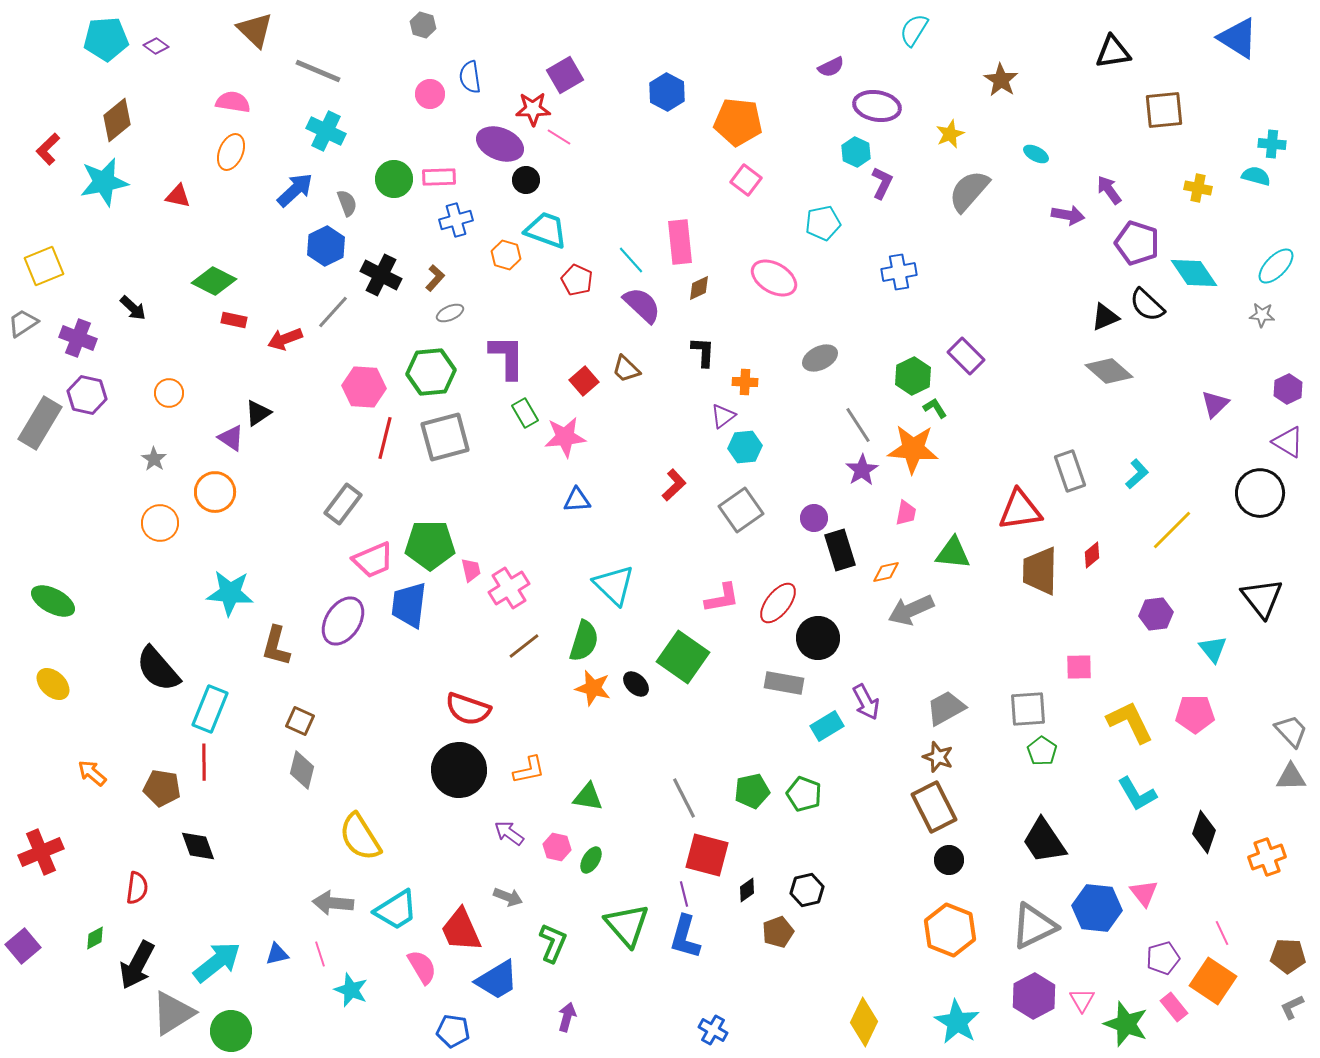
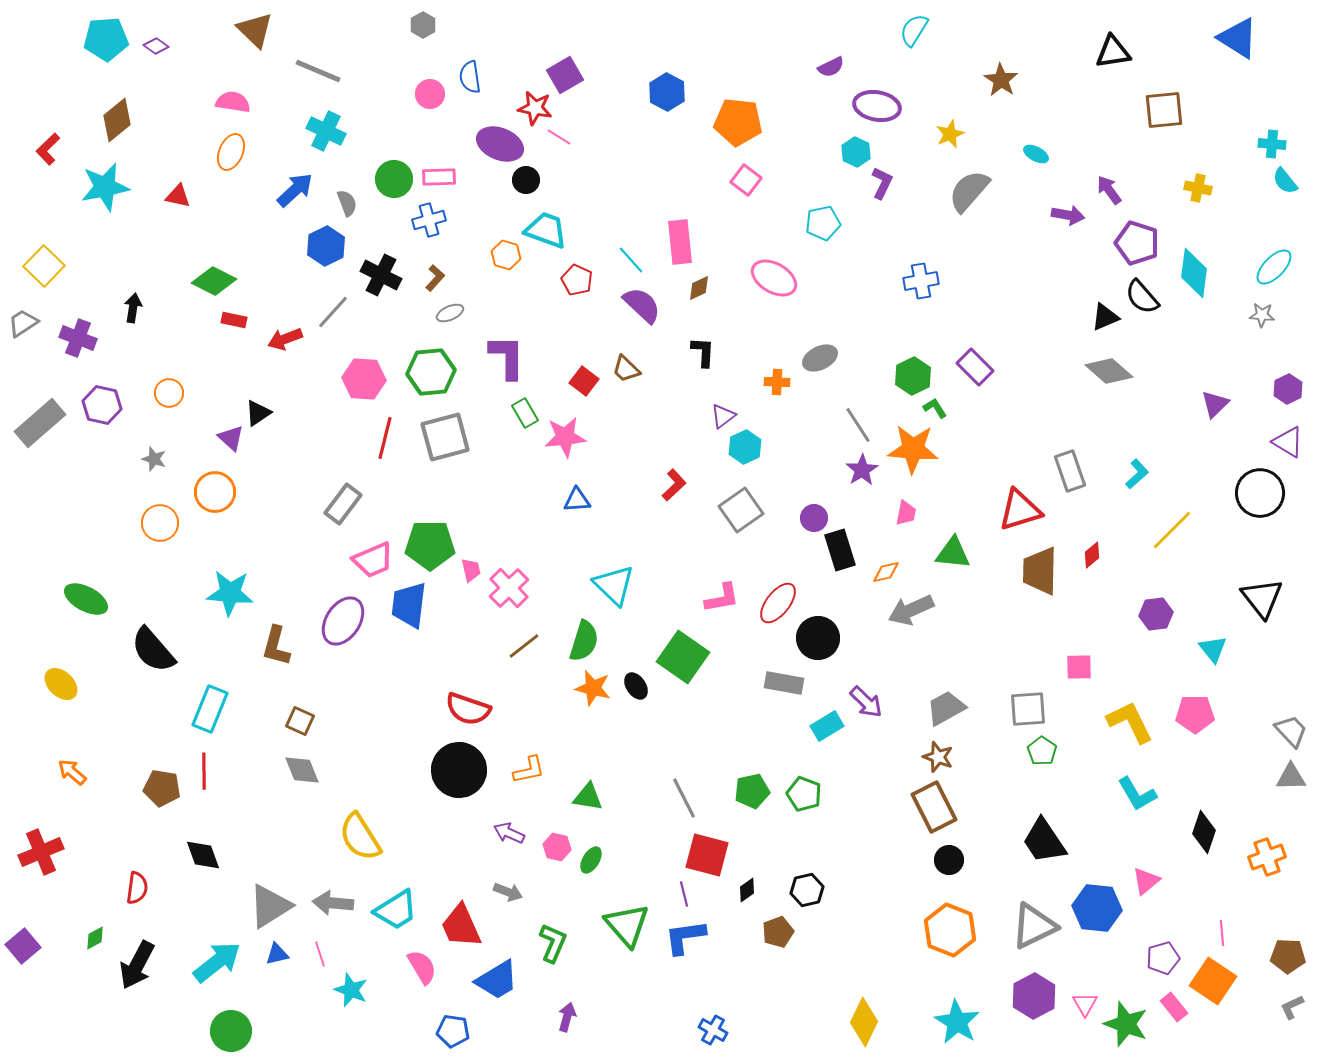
gray hexagon at (423, 25): rotated 15 degrees clockwise
red star at (533, 109): moved 2 px right, 1 px up; rotated 12 degrees clockwise
cyan semicircle at (1256, 176): moved 29 px right, 5 px down; rotated 144 degrees counterclockwise
cyan star at (104, 182): moved 1 px right, 5 px down
blue cross at (456, 220): moved 27 px left
yellow square at (44, 266): rotated 24 degrees counterclockwise
cyan ellipse at (1276, 266): moved 2 px left, 1 px down
blue cross at (899, 272): moved 22 px right, 9 px down
cyan diamond at (1194, 273): rotated 42 degrees clockwise
black semicircle at (1147, 305): moved 5 px left, 8 px up; rotated 6 degrees clockwise
black arrow at (133, 308): rotated 124 degrees counterclockwise
purple rectangle at (966, 356): moved 9 px right, 11 px down
red square at (584, 381): rotated 12 degrees counterclockwise
orange cross at (745, 382): moved 32 px right
pink hexagon at (364, 387): moved 8 px up
purple hexagon at (87, 395): moved 15 px right, 10 px down
gray rectangle at (40, 423): rotated 18 degrees clockwise
purple triangle at (231, 438): rotated 8 degrees clockwise
cyan hexagon at (745, 447): rotated 20 degrees counterclockwise
gray star at (154, 459): rotated 15 degrees counterclockwise
red triangle at (1020, 510): rotated 9 degrees counterclockwise
pink cross at (509, 588): rotated 12 degrees counterclockwise
green ellipse at (53, 601): moved 33 px right, 2 px up
black semicircle at (158, 669): moved 5 px left, 19 px up
yellow ellipse at (53, 684): moved 8 px right
black ellipse at (636, 684): moved 2 px down; rotated 12 degrees clockwise
purple arrow at (866, 702): rotated 18 degrees counterclockwise
red line at (204, 762): moved 9 px down
gray diamond at (302, 770): rotated 36 degrees counterclockwise
orange arrow at (92, 773): moved 20 px left, 1 px up
purple arrow at (509, 833): rotated 12 degrees counterclockwise
black diamond at (198, 846): moved 5 px right, 9 px down
pink triangle at (1144, 893): moved 2 px right, 12 px up; rotated 28 degrees clockwise
gray arrow at (508, 897): moved 5 px up
red trapezoid at (461, 930): moved 4 px up
pink line at (1222, 933): rotated 20 degrees clockwise
blue L-shape at (685, 937): rotated 66 degrees clockwise
pink triangle at (1082, 1000): moved 3 px right, 4 px down
gray triangle at (173, 1013): moved 97 px right, 107 px up
